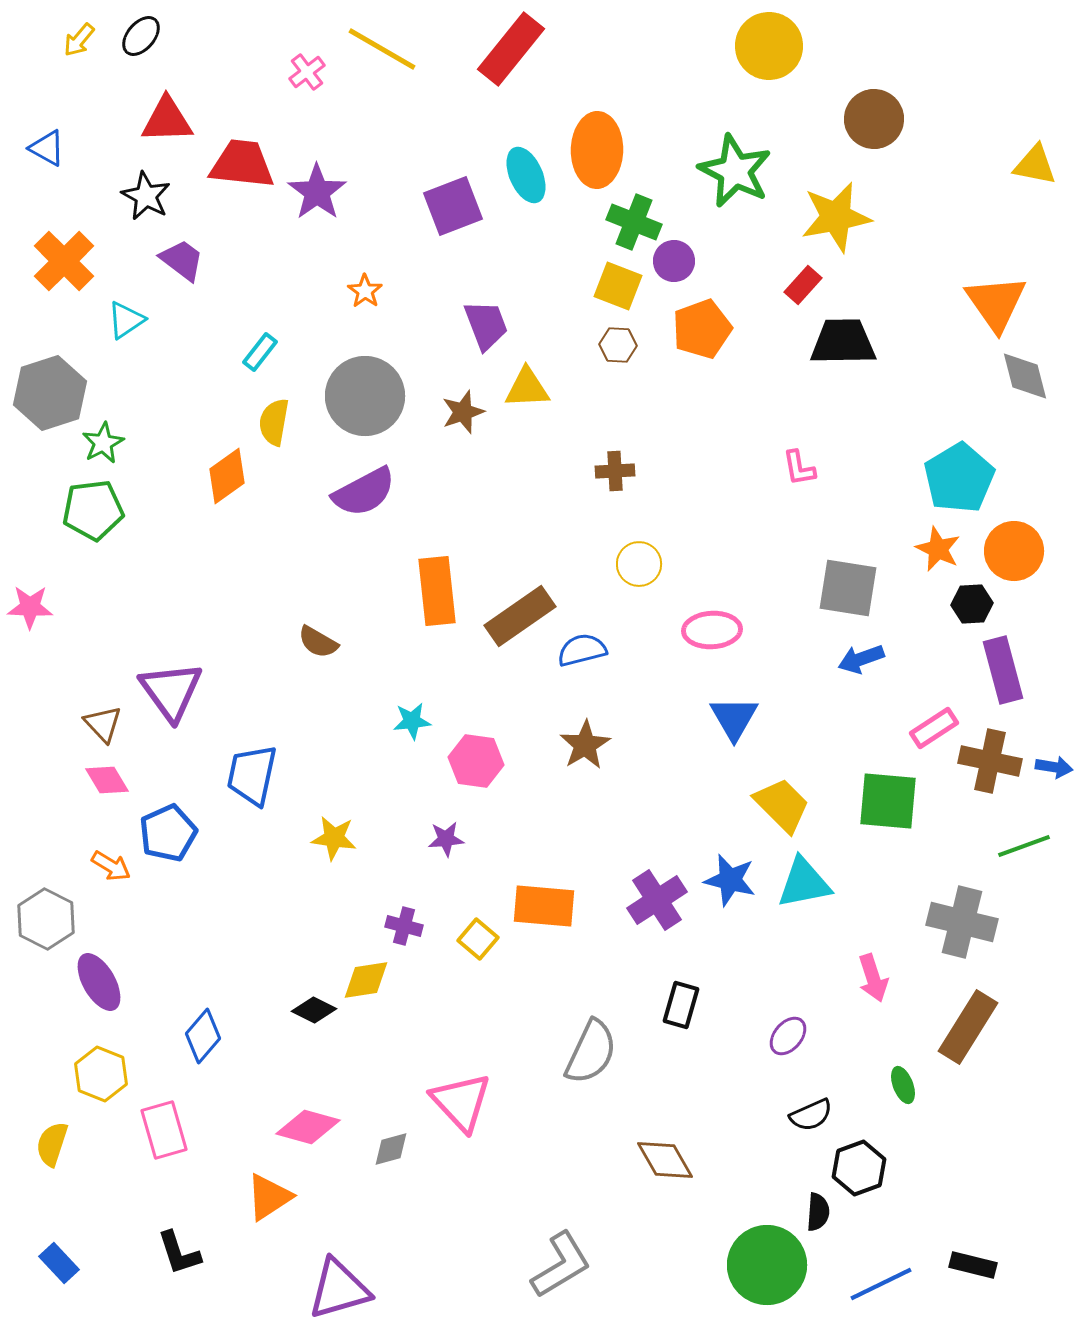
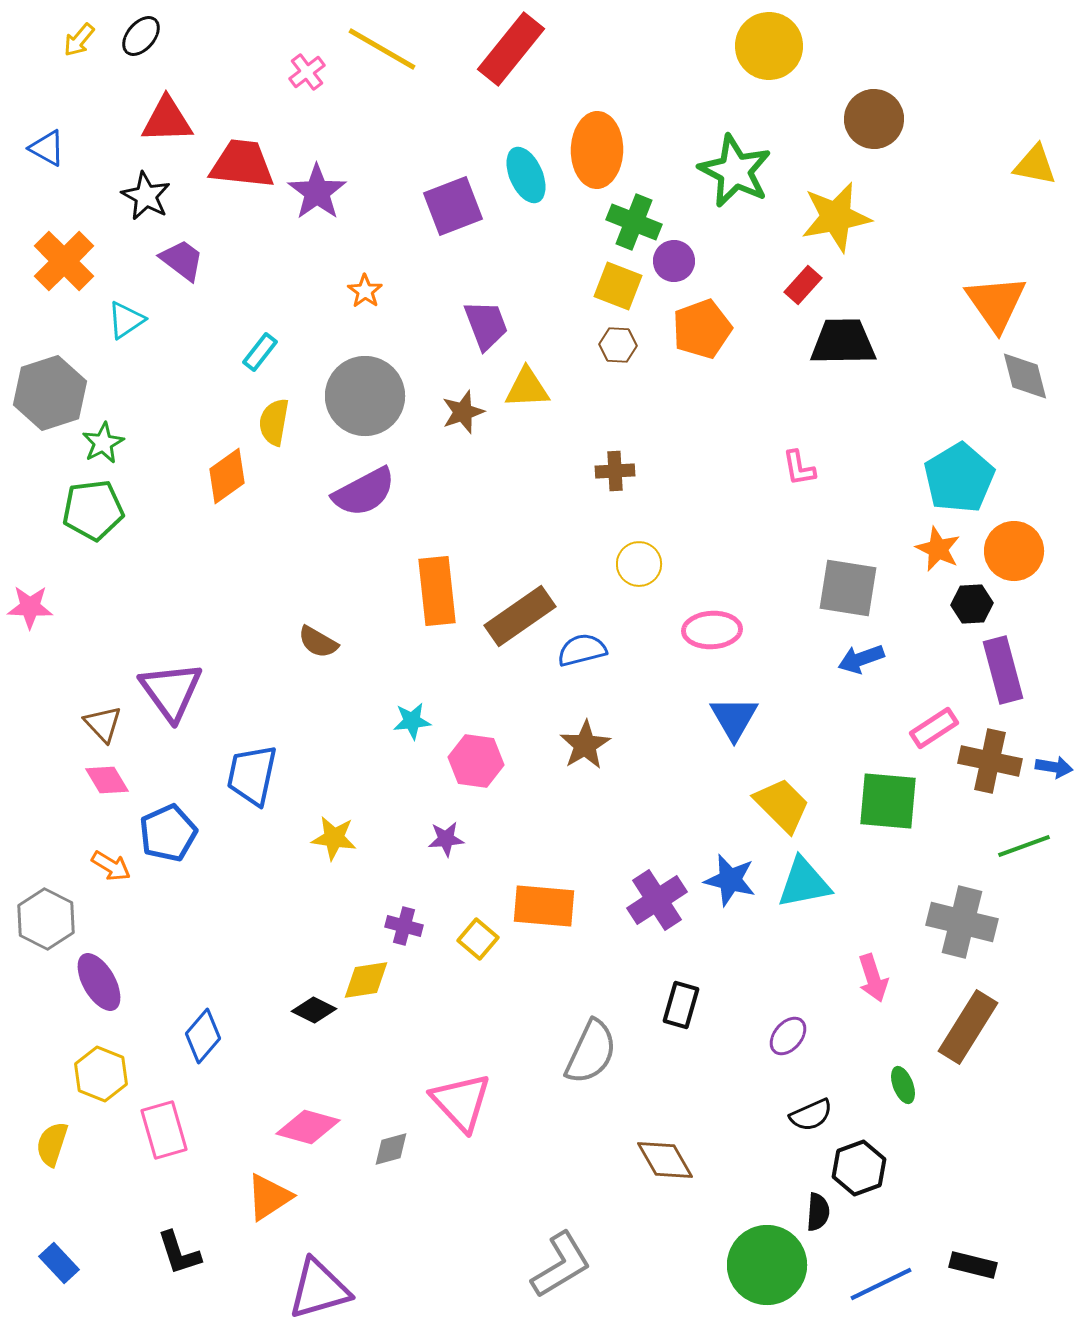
purple triangle at (339, 1289): moved 20 px left
